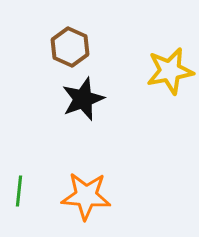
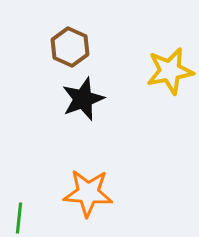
green line: moved 27 px down
orange star: moved 2 px right, 3 px up
